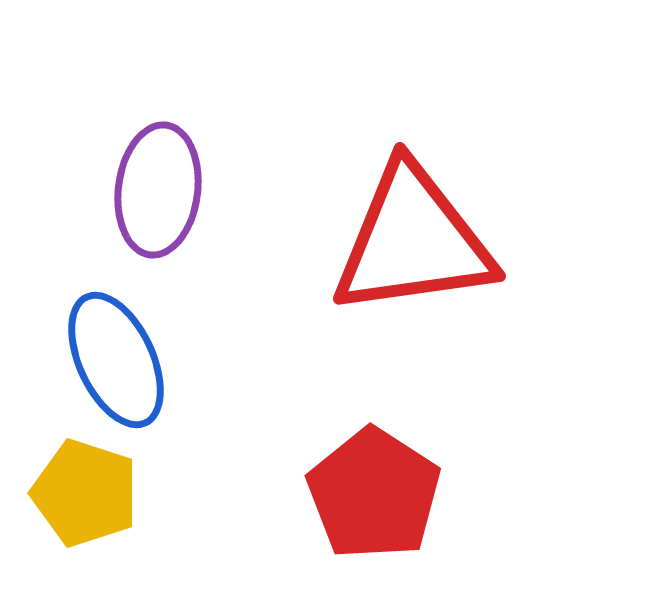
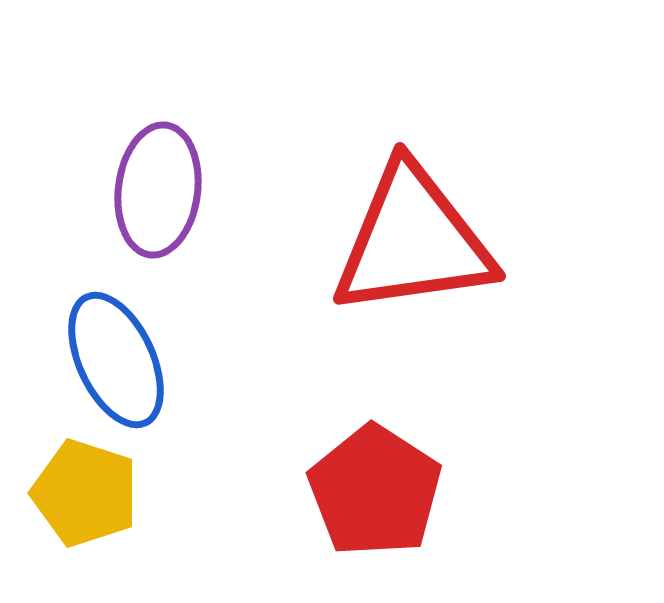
red pentagon: moved 1 px right, 3 px up
